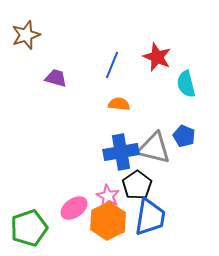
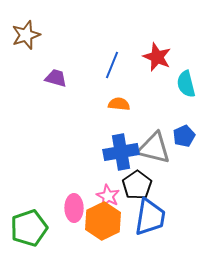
blue pentagon: rotated 25 degrees clockwise
pink ellipse: rotated 56 degrees counterclockwise
orange hexagon: moved 5 px left
